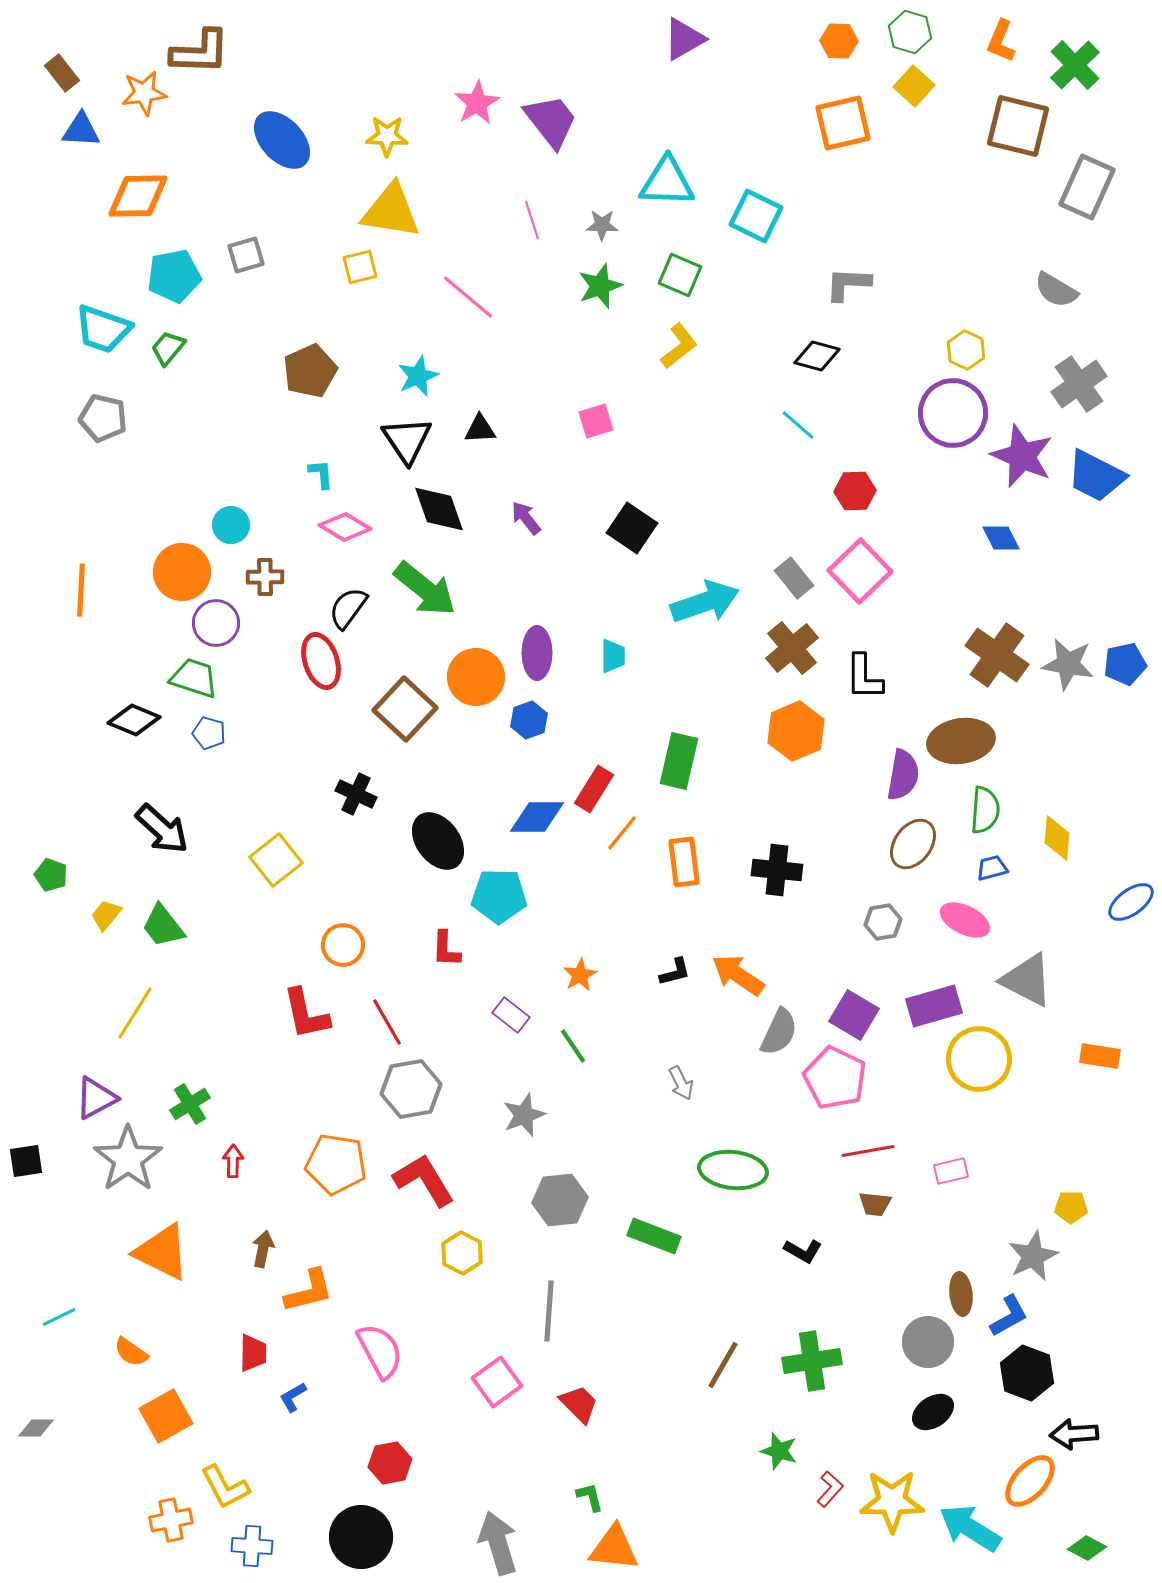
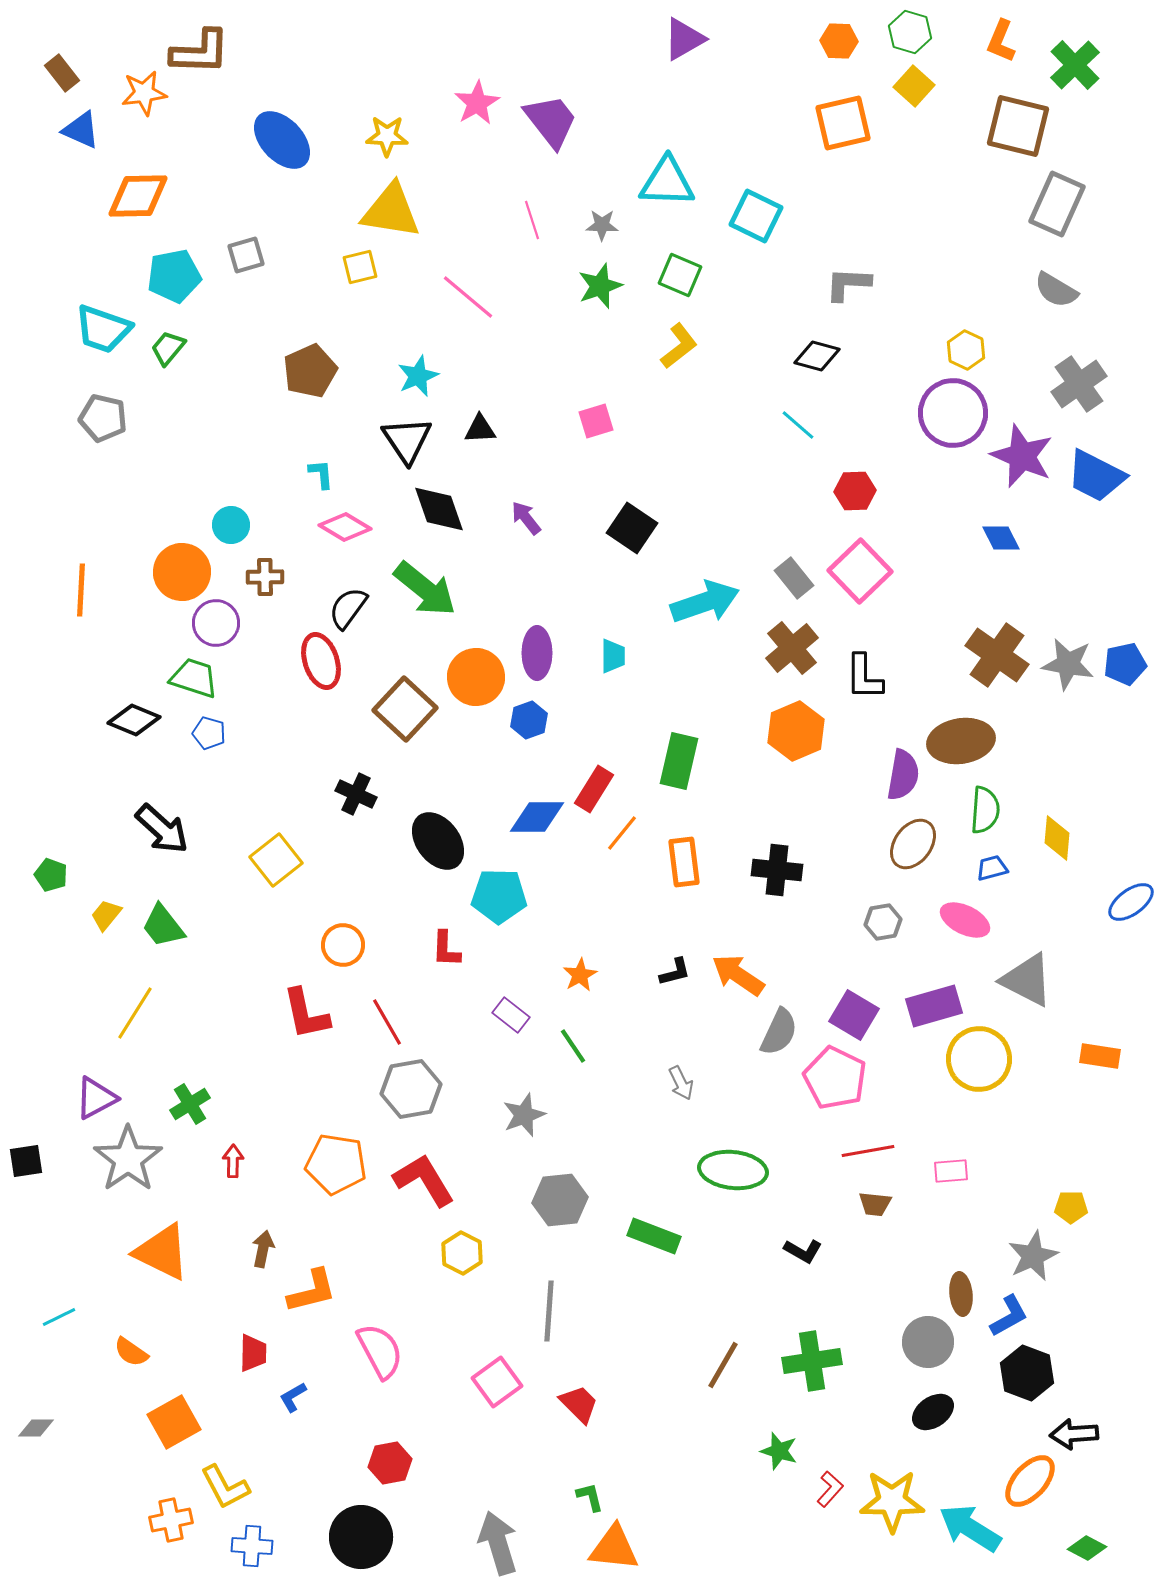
blue triangle at (81, 130): rotated 21 degrees clockwise
gray rectangle at (1087, 187): moved 30 px left, 17 px down
pink rectangle at (951, 1171): rotated 8 degrees clockwise
orange L-shape at (309, 1291): moved 3 px right
orange square at (166, 1416): moved 8 px right, 6 px down
